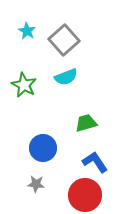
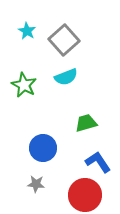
blue L-shape: moved 3 px right
